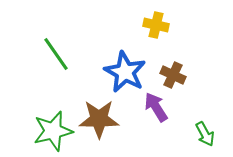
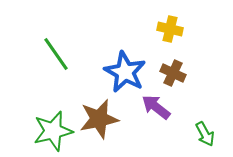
yellow cross: moved 14 px right, 4 px down
brown cross: moved 2 px up
purple arrow: rotated 20 degrees counterclockwise
brown star: rotated 12 degrees counterclockwise
